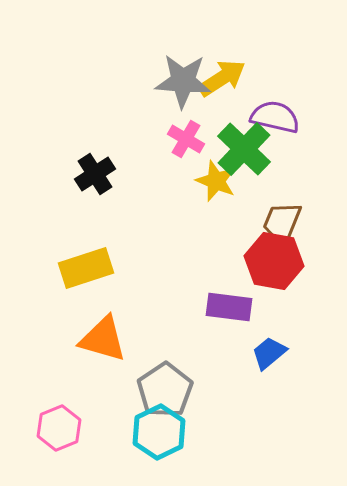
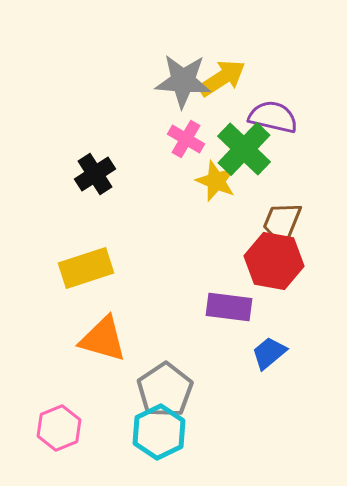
purple semicircle: moved 2 px left
